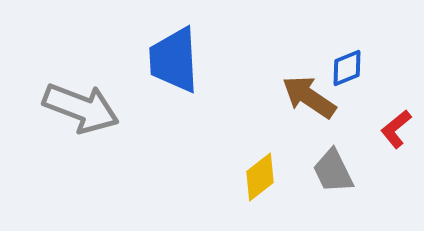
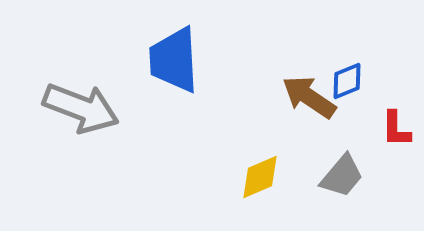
blue diamond: moved 13 px down
red L-shape: rotated 51 degrees counterclockwise
gray trapezoid: moved 9 px right, 5 px down; rotated 114 degrees counterclockwise
yellow diamond: rotated 15 degrees clockwise
